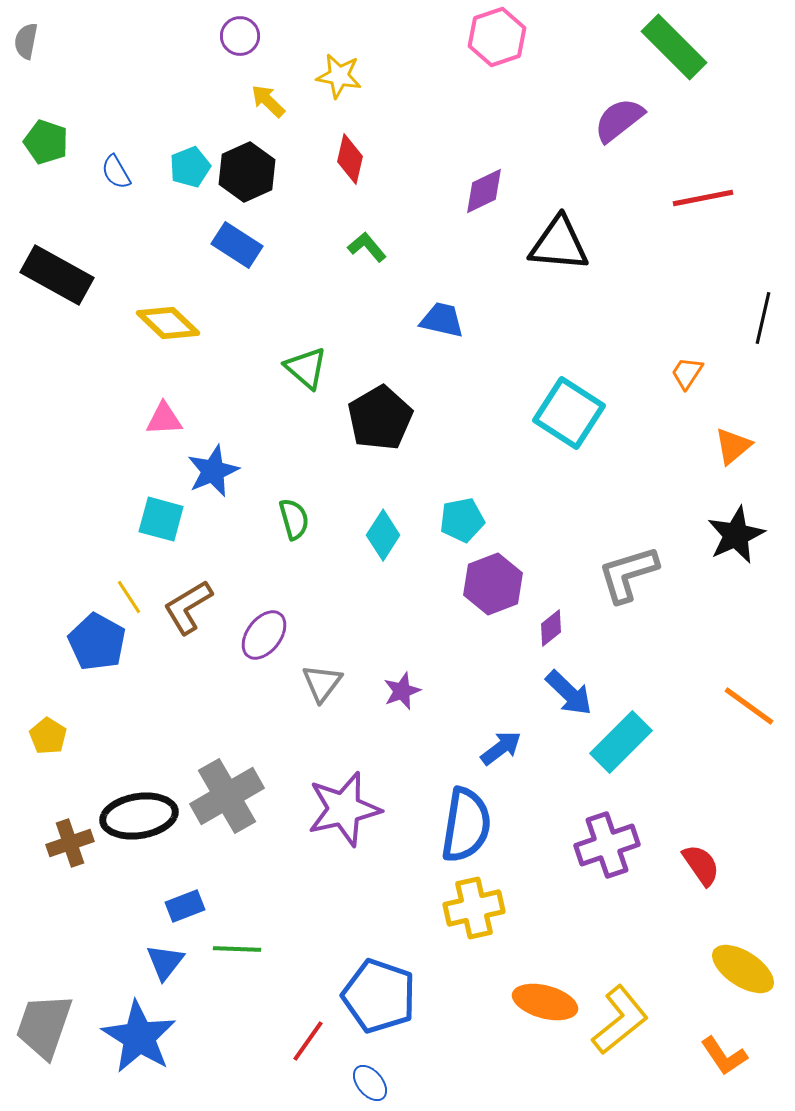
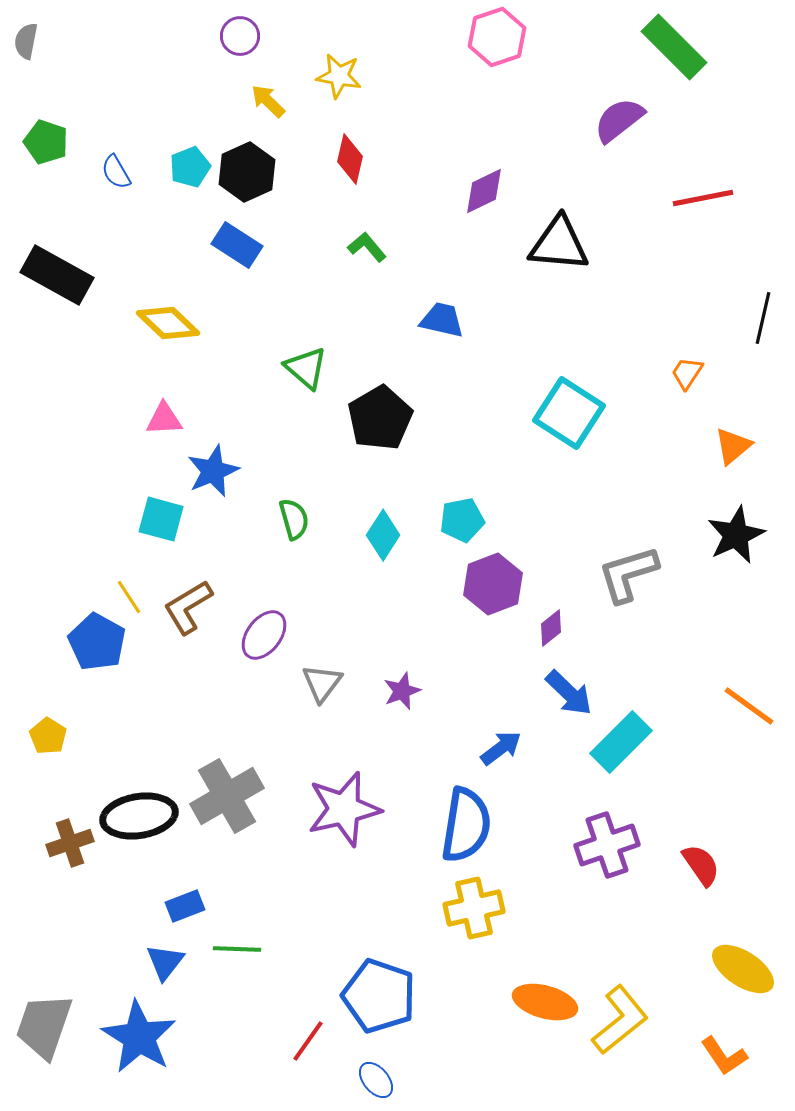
blue ellipse at (370, 1083): moved 6 px right, 3 px up
